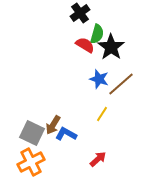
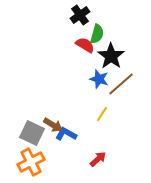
black cross: moved 2 px down
black star: moved 9 px down
brown arrow: rotated 90 degrees counterclockwise
